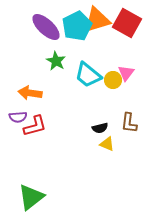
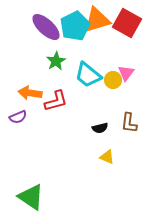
cyan pentagon: moved 2 px left
green star: rotated 12 degrees clockwise
purple semicircle: rotated 18 degrees counterclockwise
red L-shape: moved 21 px right, 25 px up
yellow triangle: moved 13 px down
green triangle: rotated 48 degrees counterclockwise
